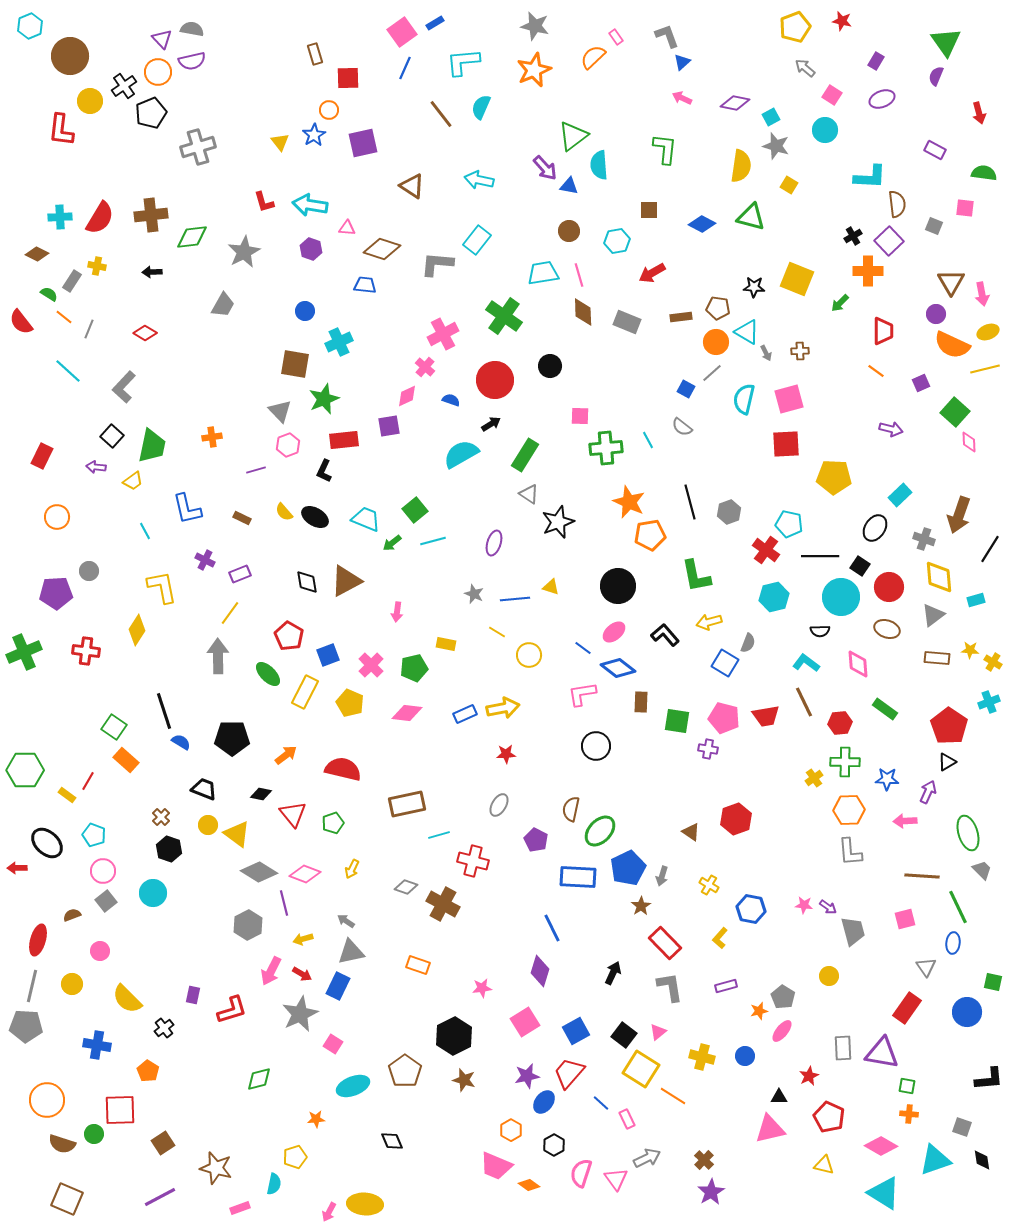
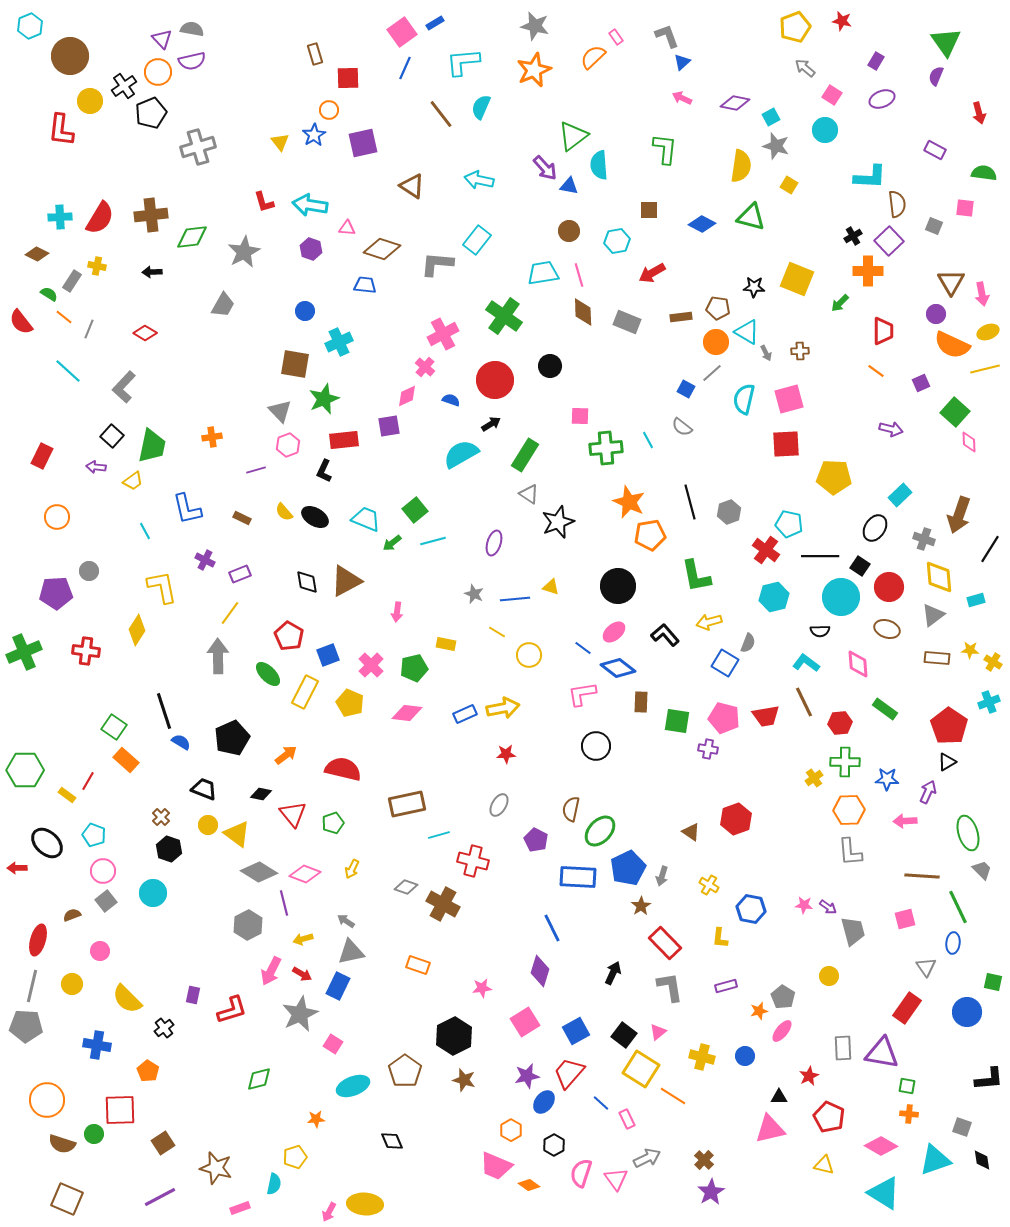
black pentagon at (232, 738): rotated 24 degrees counterclockwise
yellow L-shape at (720, 938): rotated 35 degrees counterclockwise
